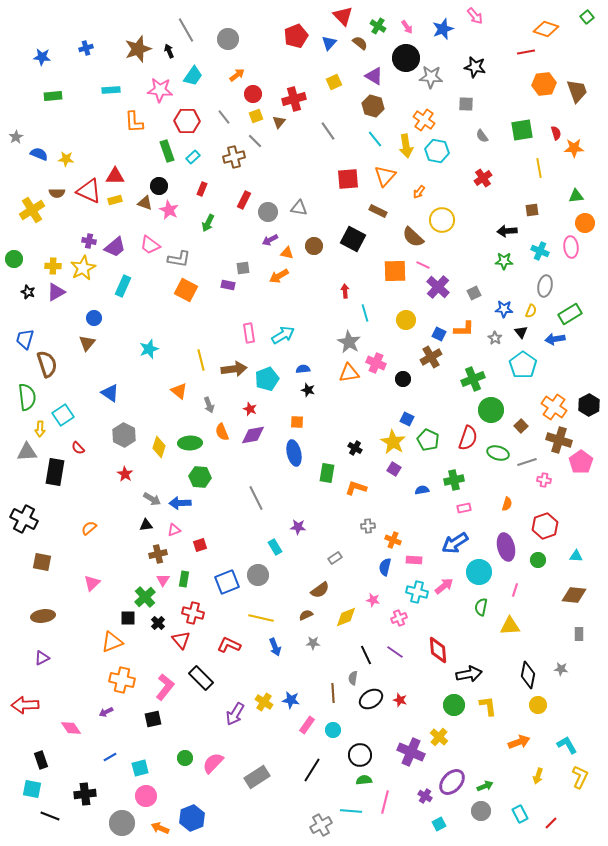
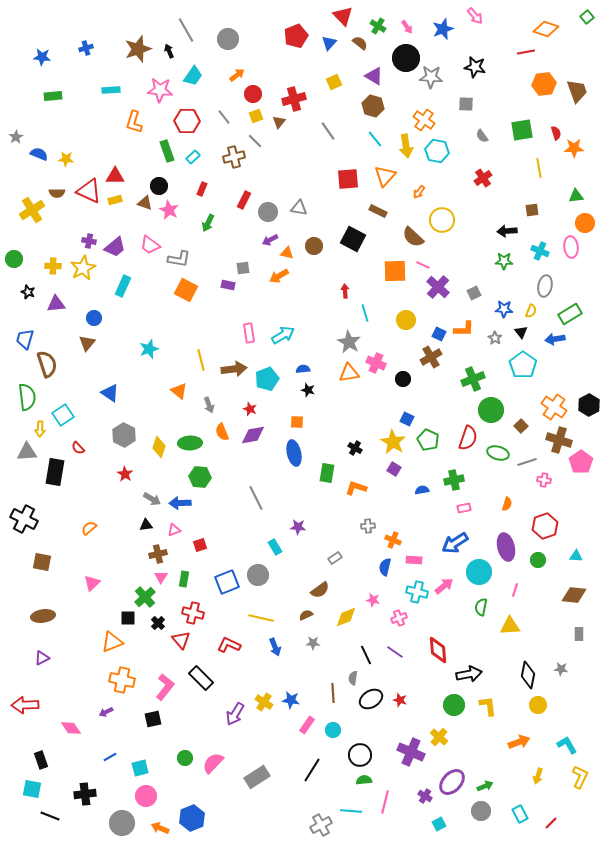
orange L-shape at (134, 122): rotated 20 degrees clockwise
purple triangle at (56, 292): moved 12 px down; rotated 24 degrees clockwise
pink triangle at (163, 580): moved 2 px left, 3 px up
